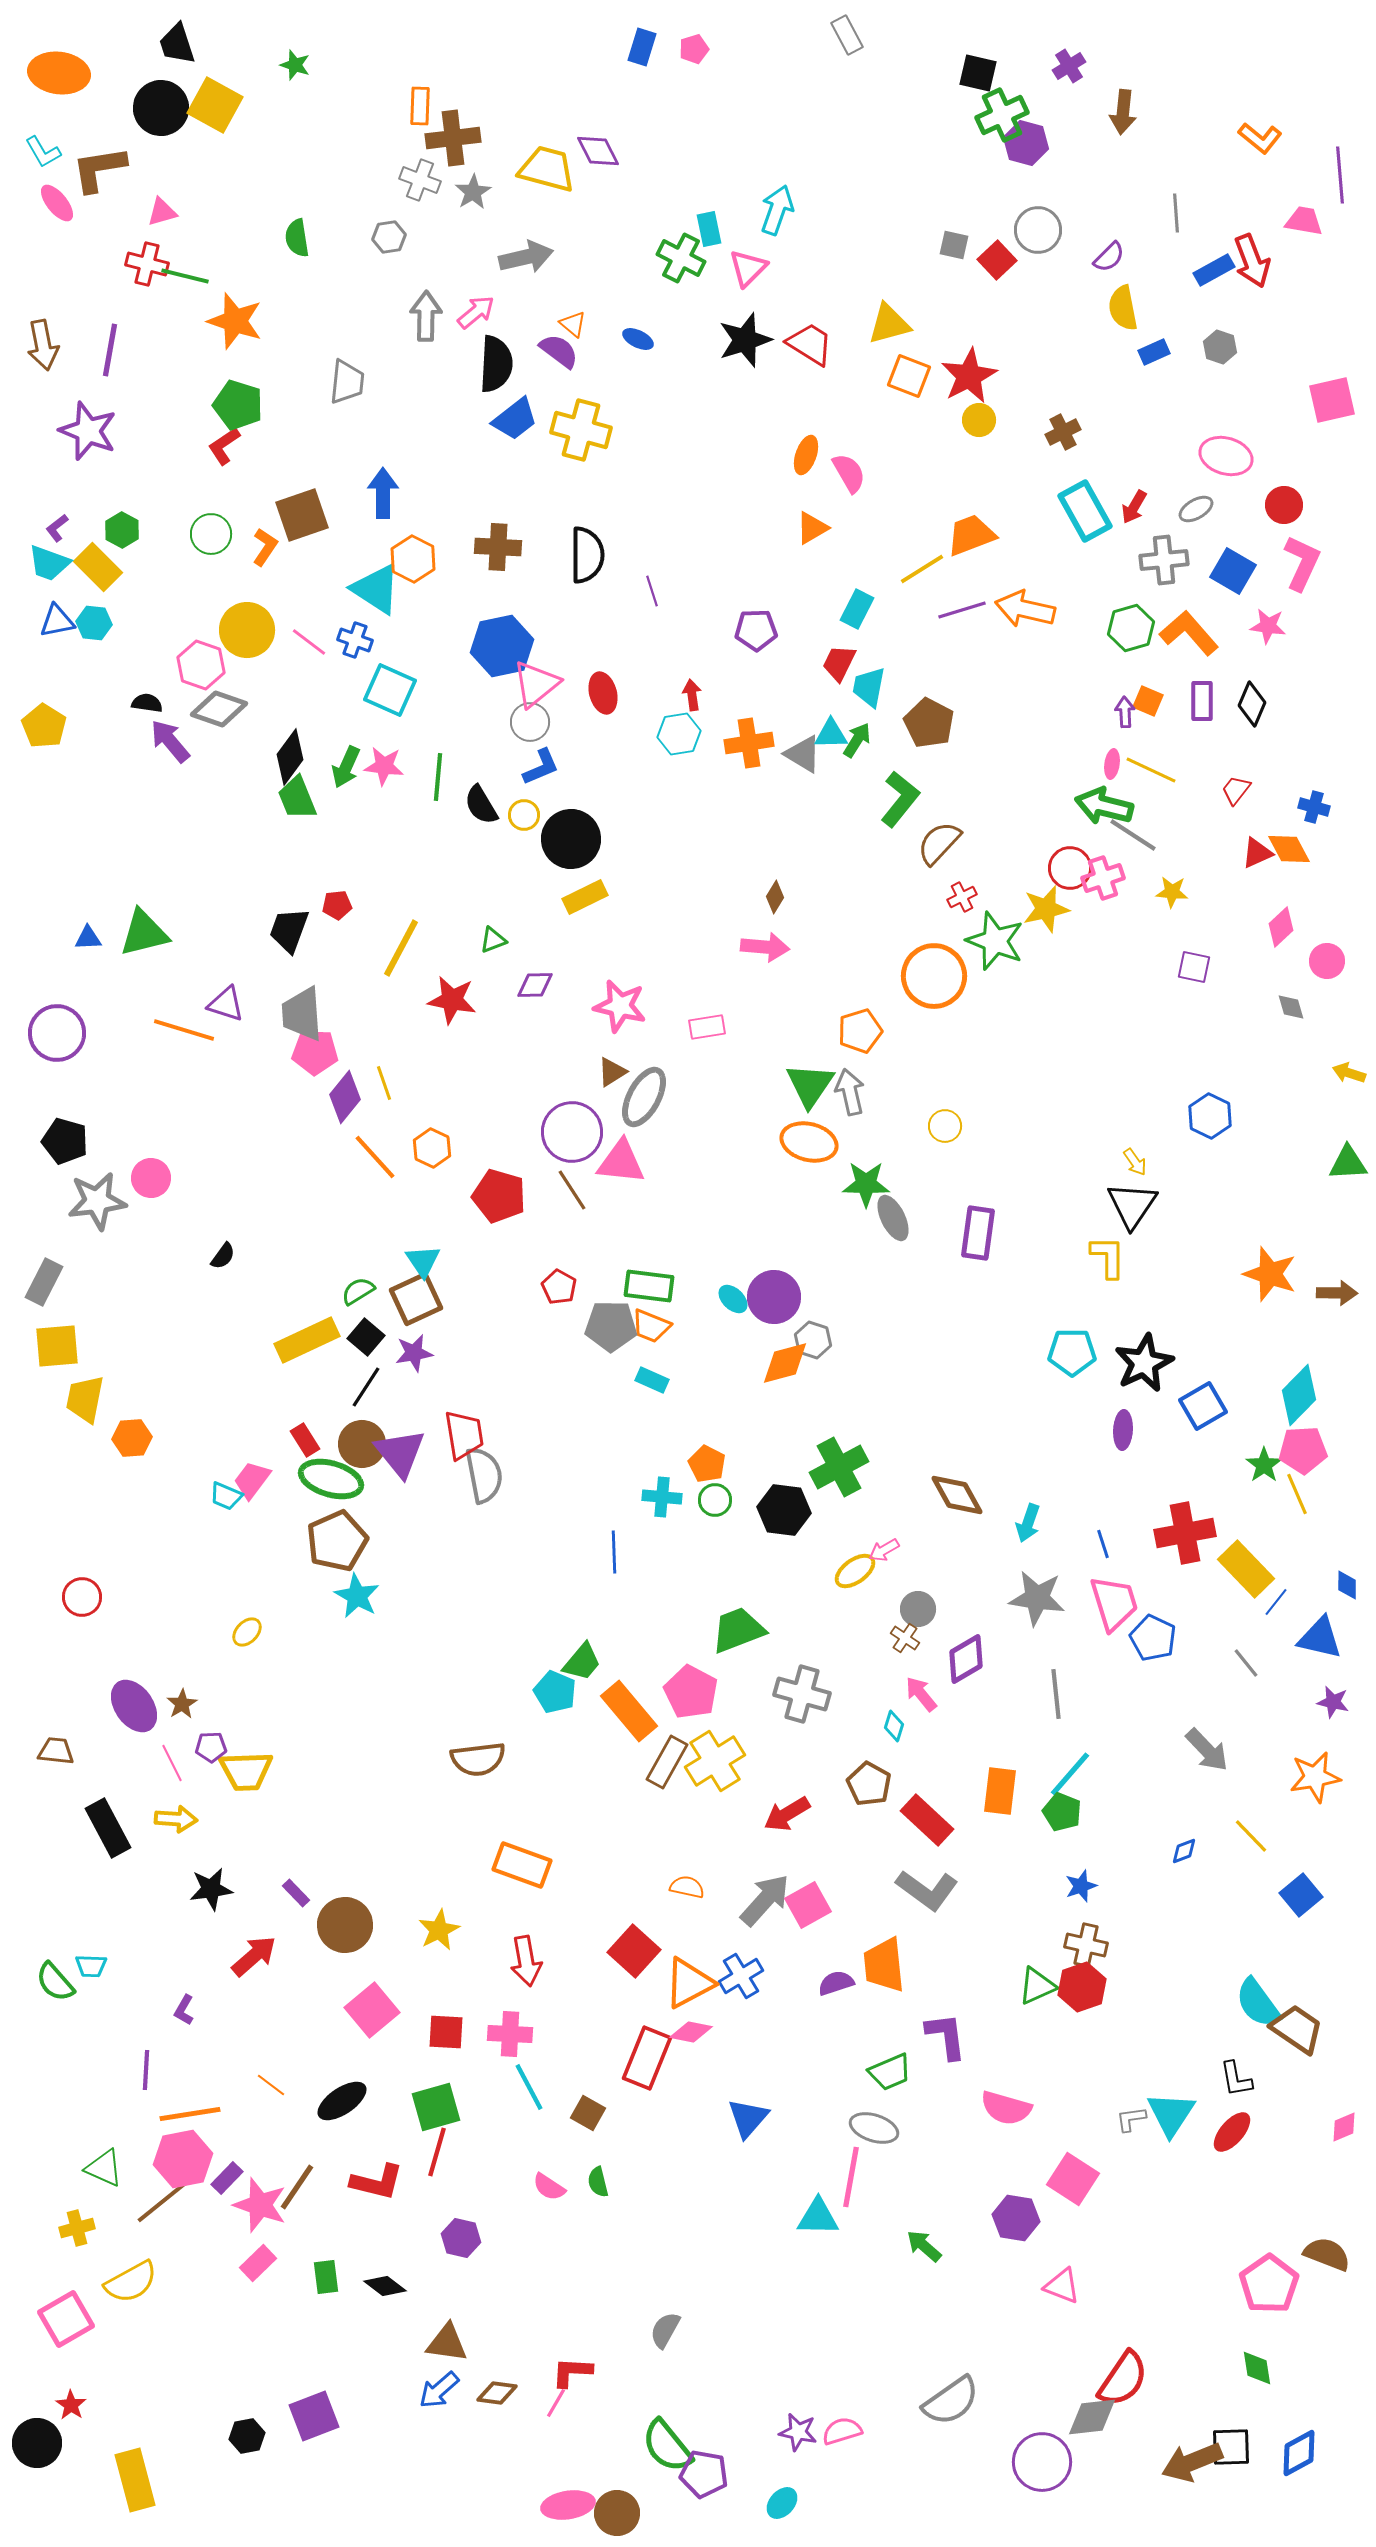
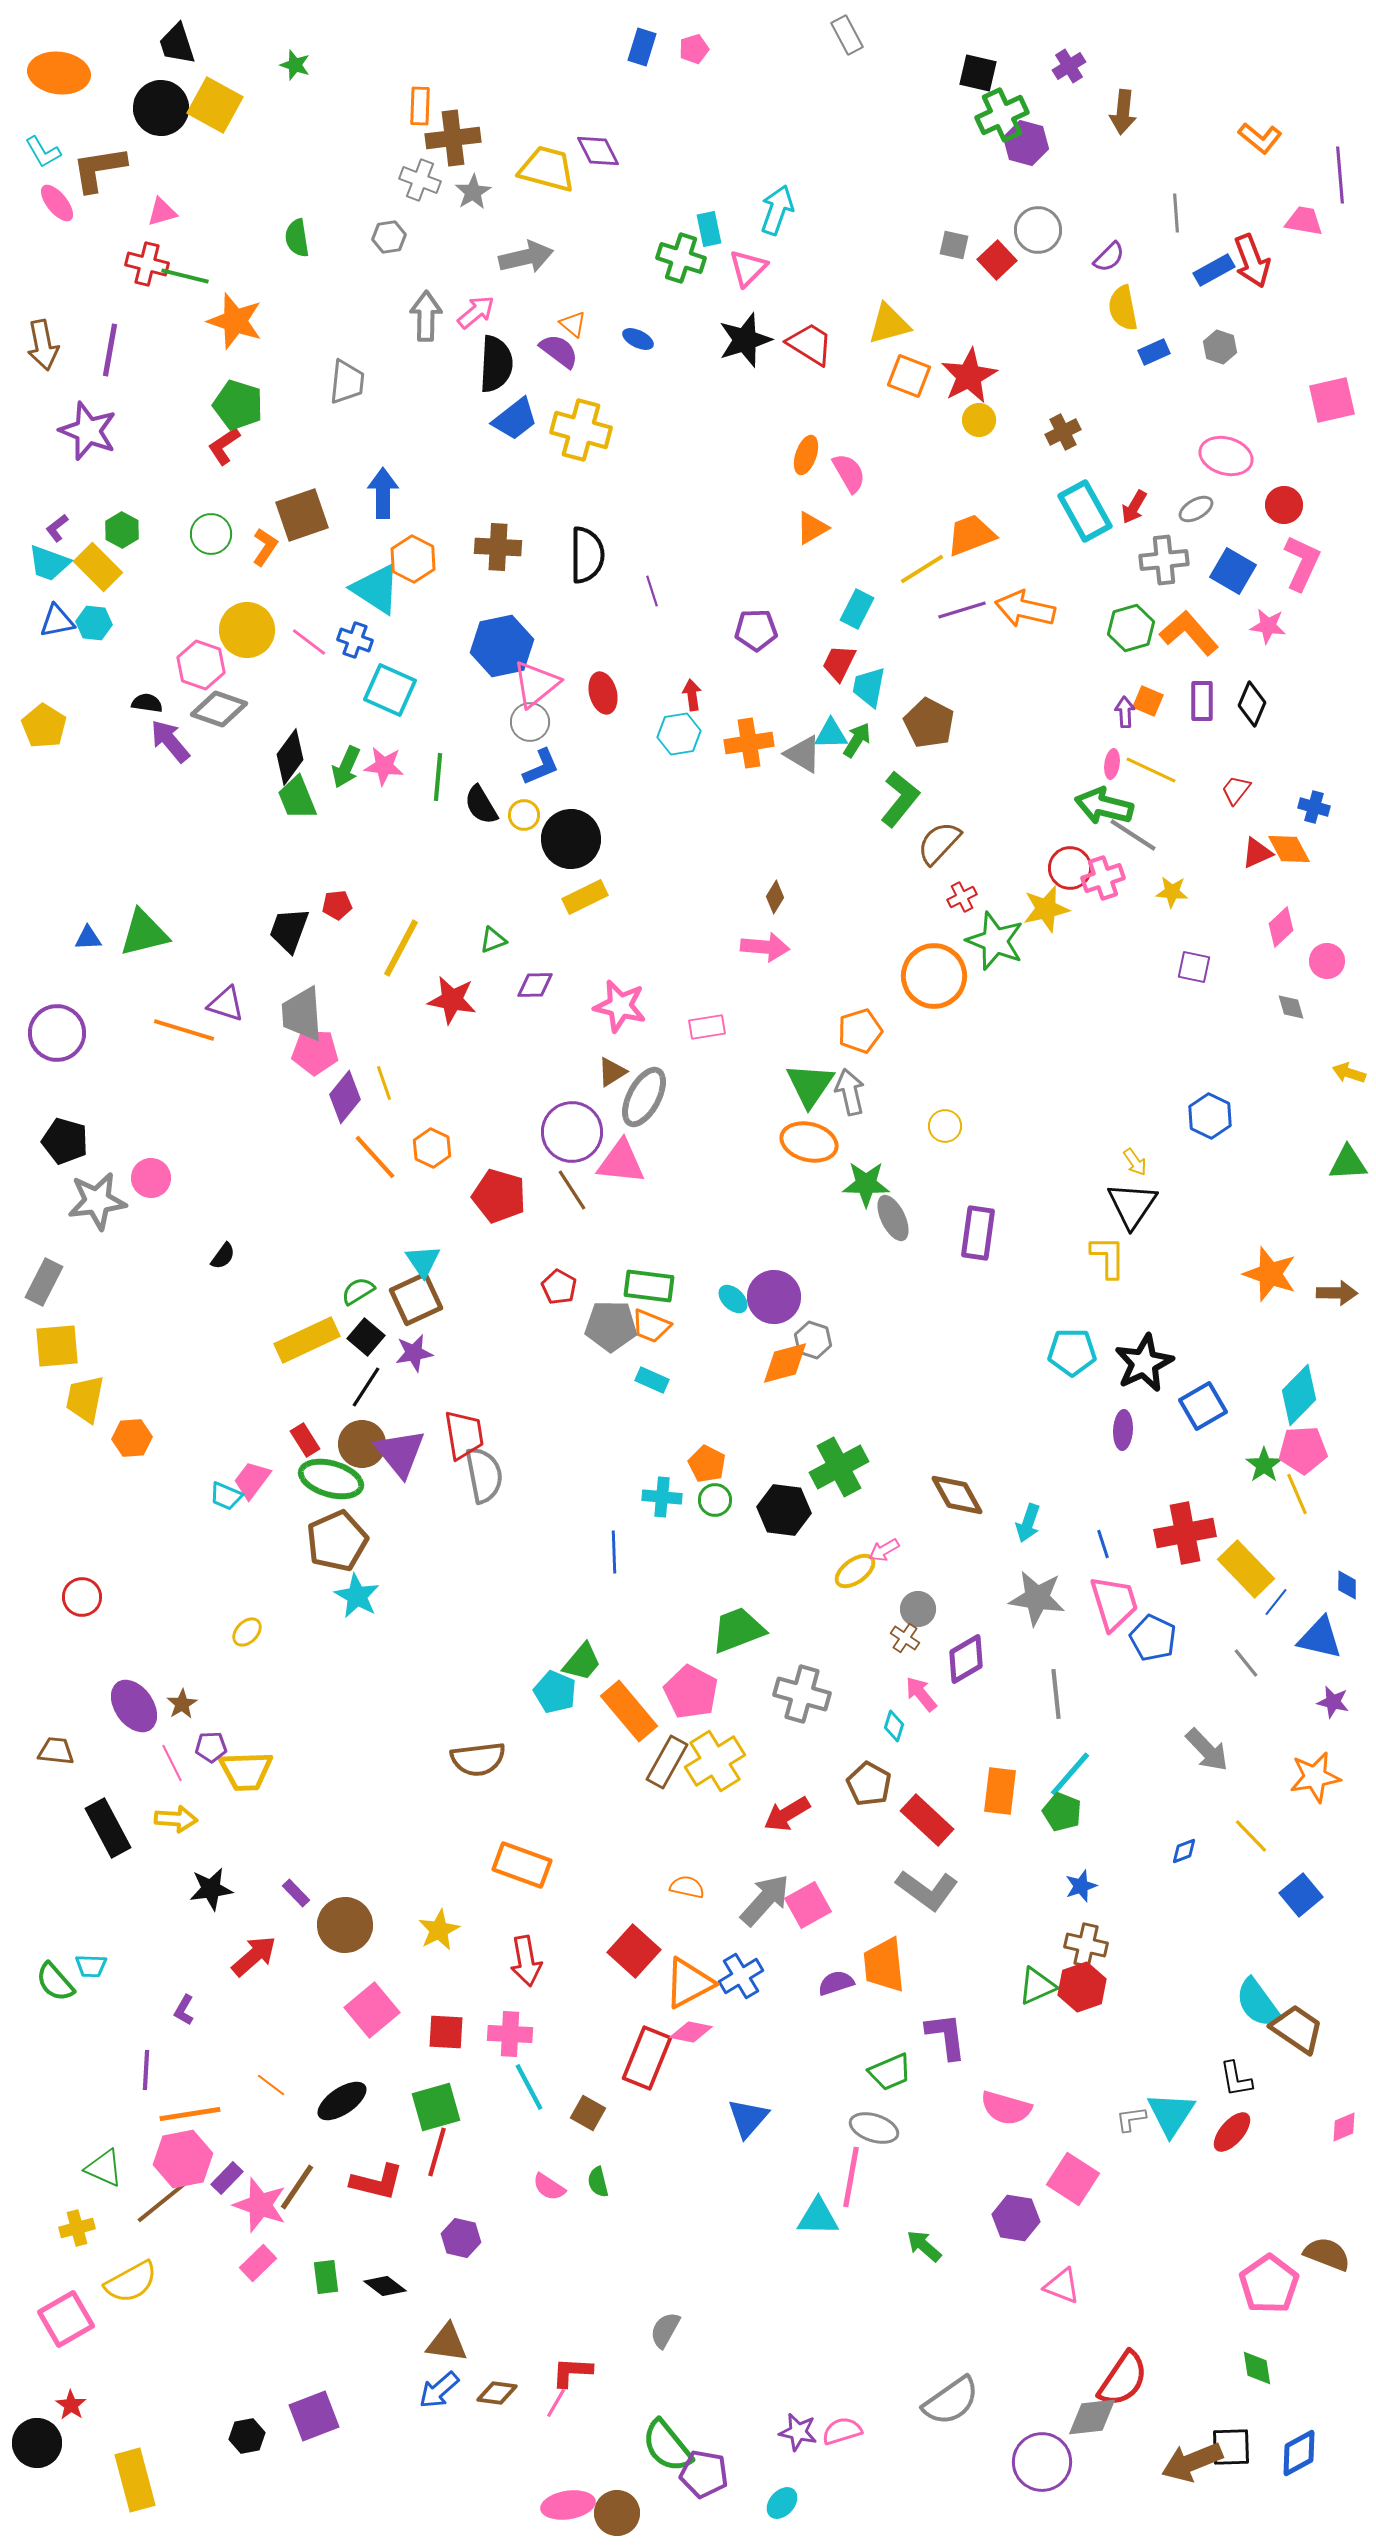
green cross at (681, 258): rotated 9 degrees counterclockwise
